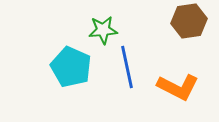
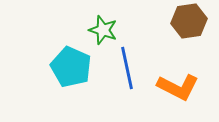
green star: rotated 24 degrees clockwise
blue line: moved 1 px down
